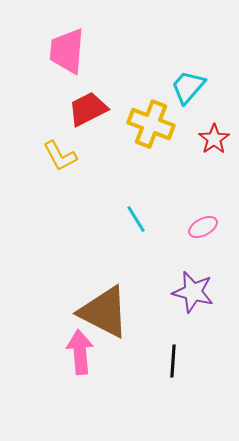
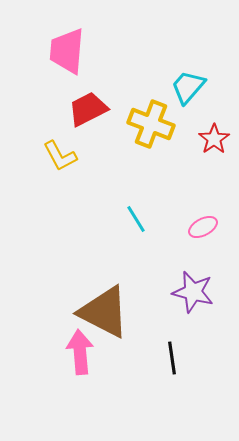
black line: moved 1 px left, 3 px up; rotated 12 degrees counterclockwise
